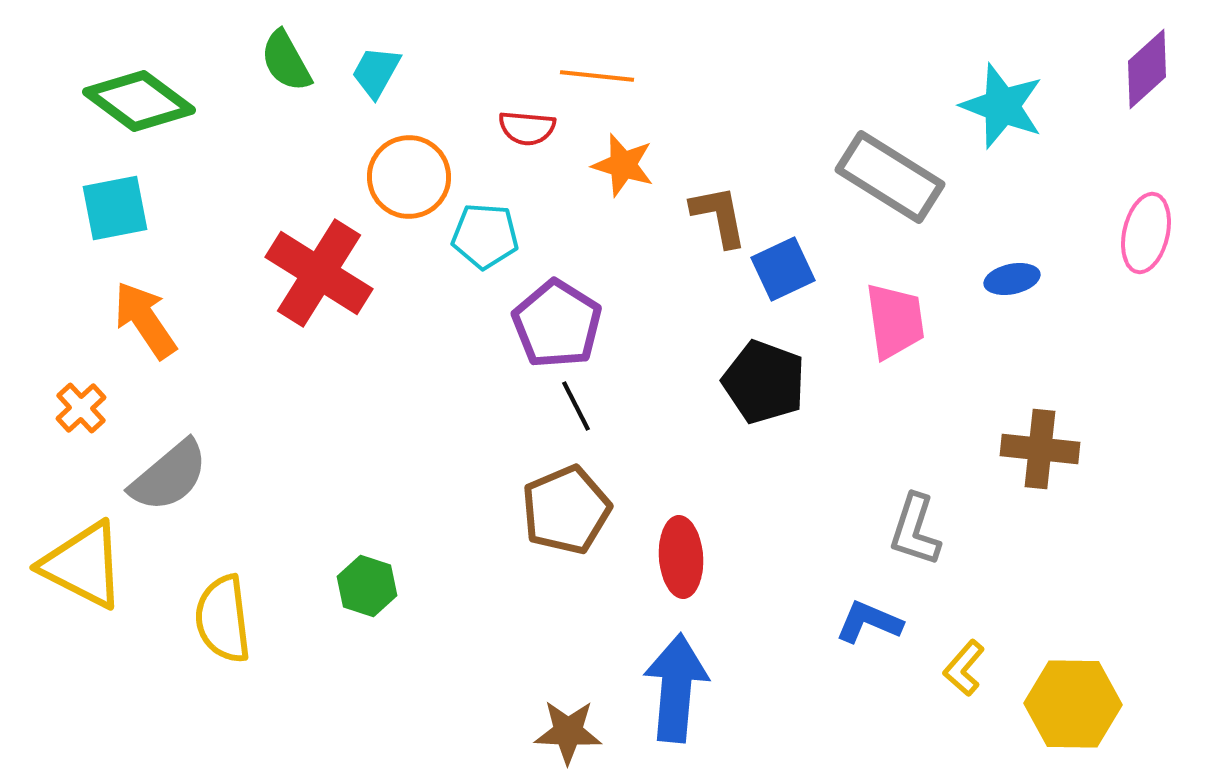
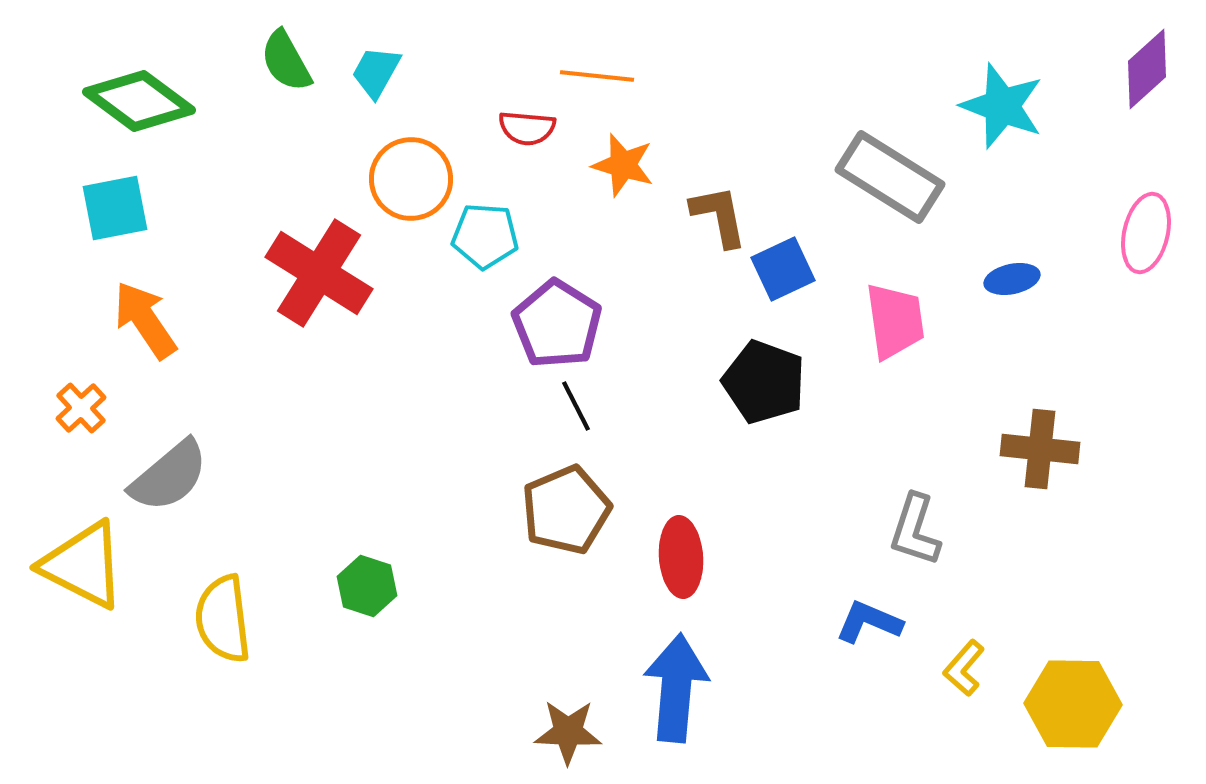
orange circle: moved 2 px right, 2 px down
